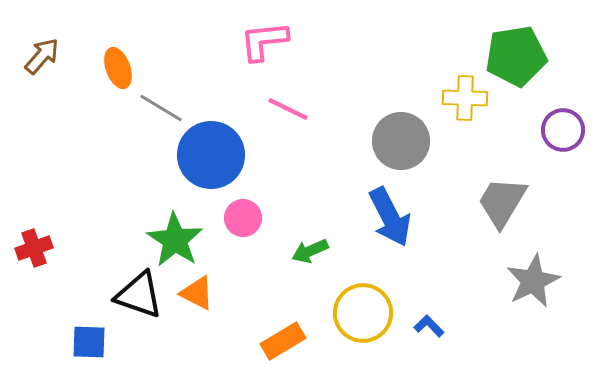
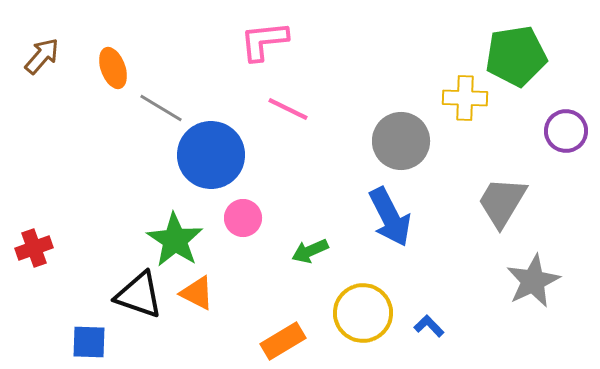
orange ellipse: moved 5 px left
purple circle: moved 3 px right, 1 px down
